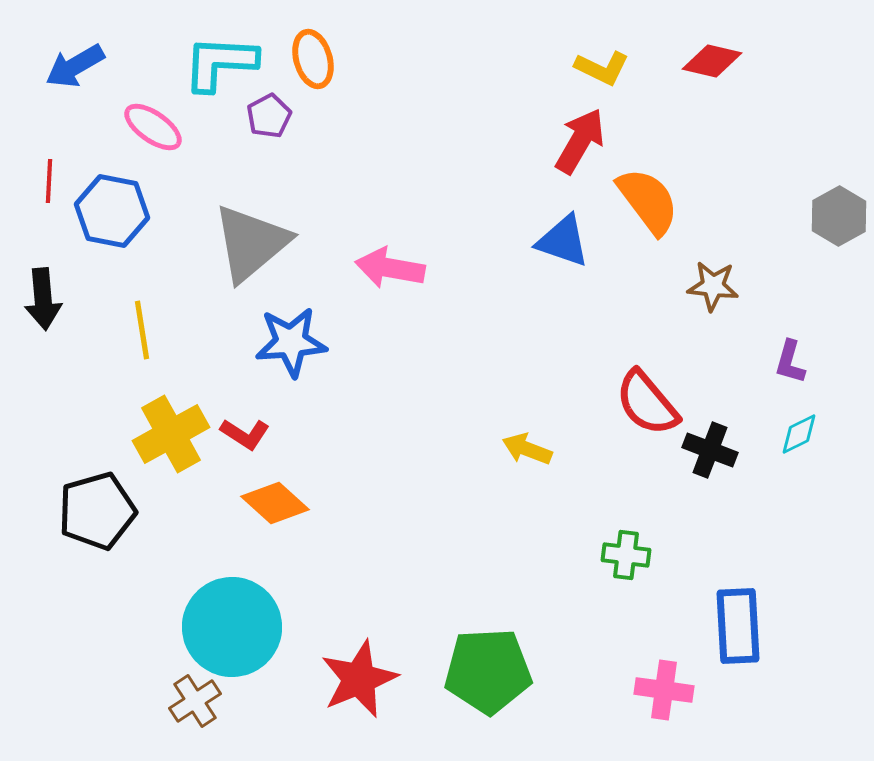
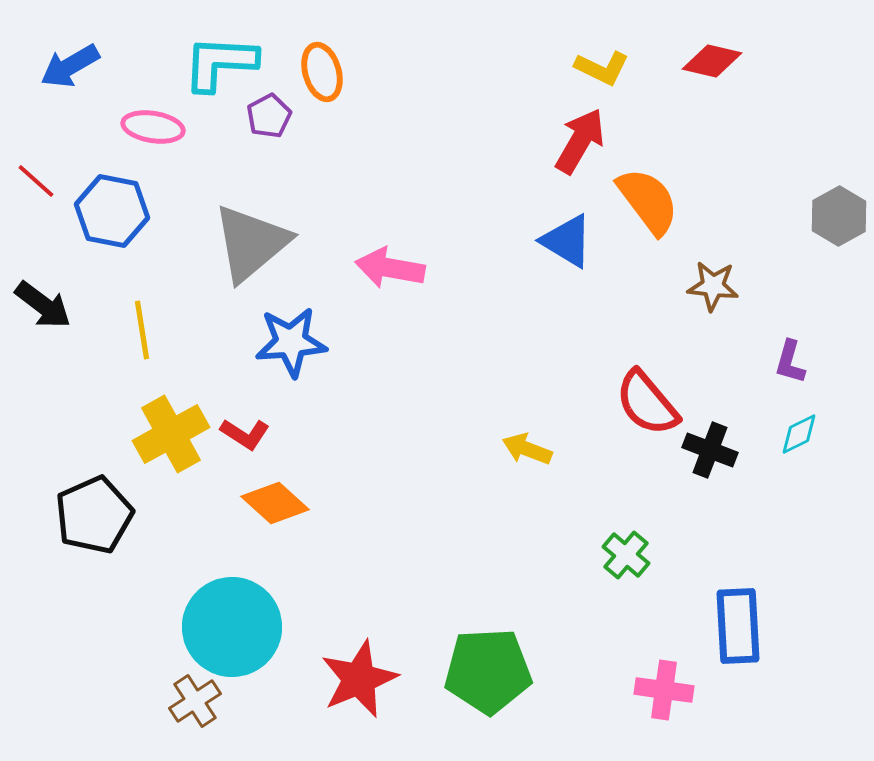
orange ellipse: moved 9 px right, 13 px down
blue arrow: moved 5 px left
pink ellipse: rotated 26 degrees counterclockwise
red line: moved 13 px left; rotated 51 degrees counterclockwise
blue triangle: moved 4 px right; rotated 12 degrees clockwise
black arrow: moved 6 px down; rotated 48 degrees counterclockwise
black pentagon: moved 3 px left, 4 px down; rotated 8 degrees counterclockwise
green cross: rotated 33 degrees clockwise
